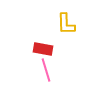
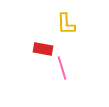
pink line: moved 16 px right, 2 px up
